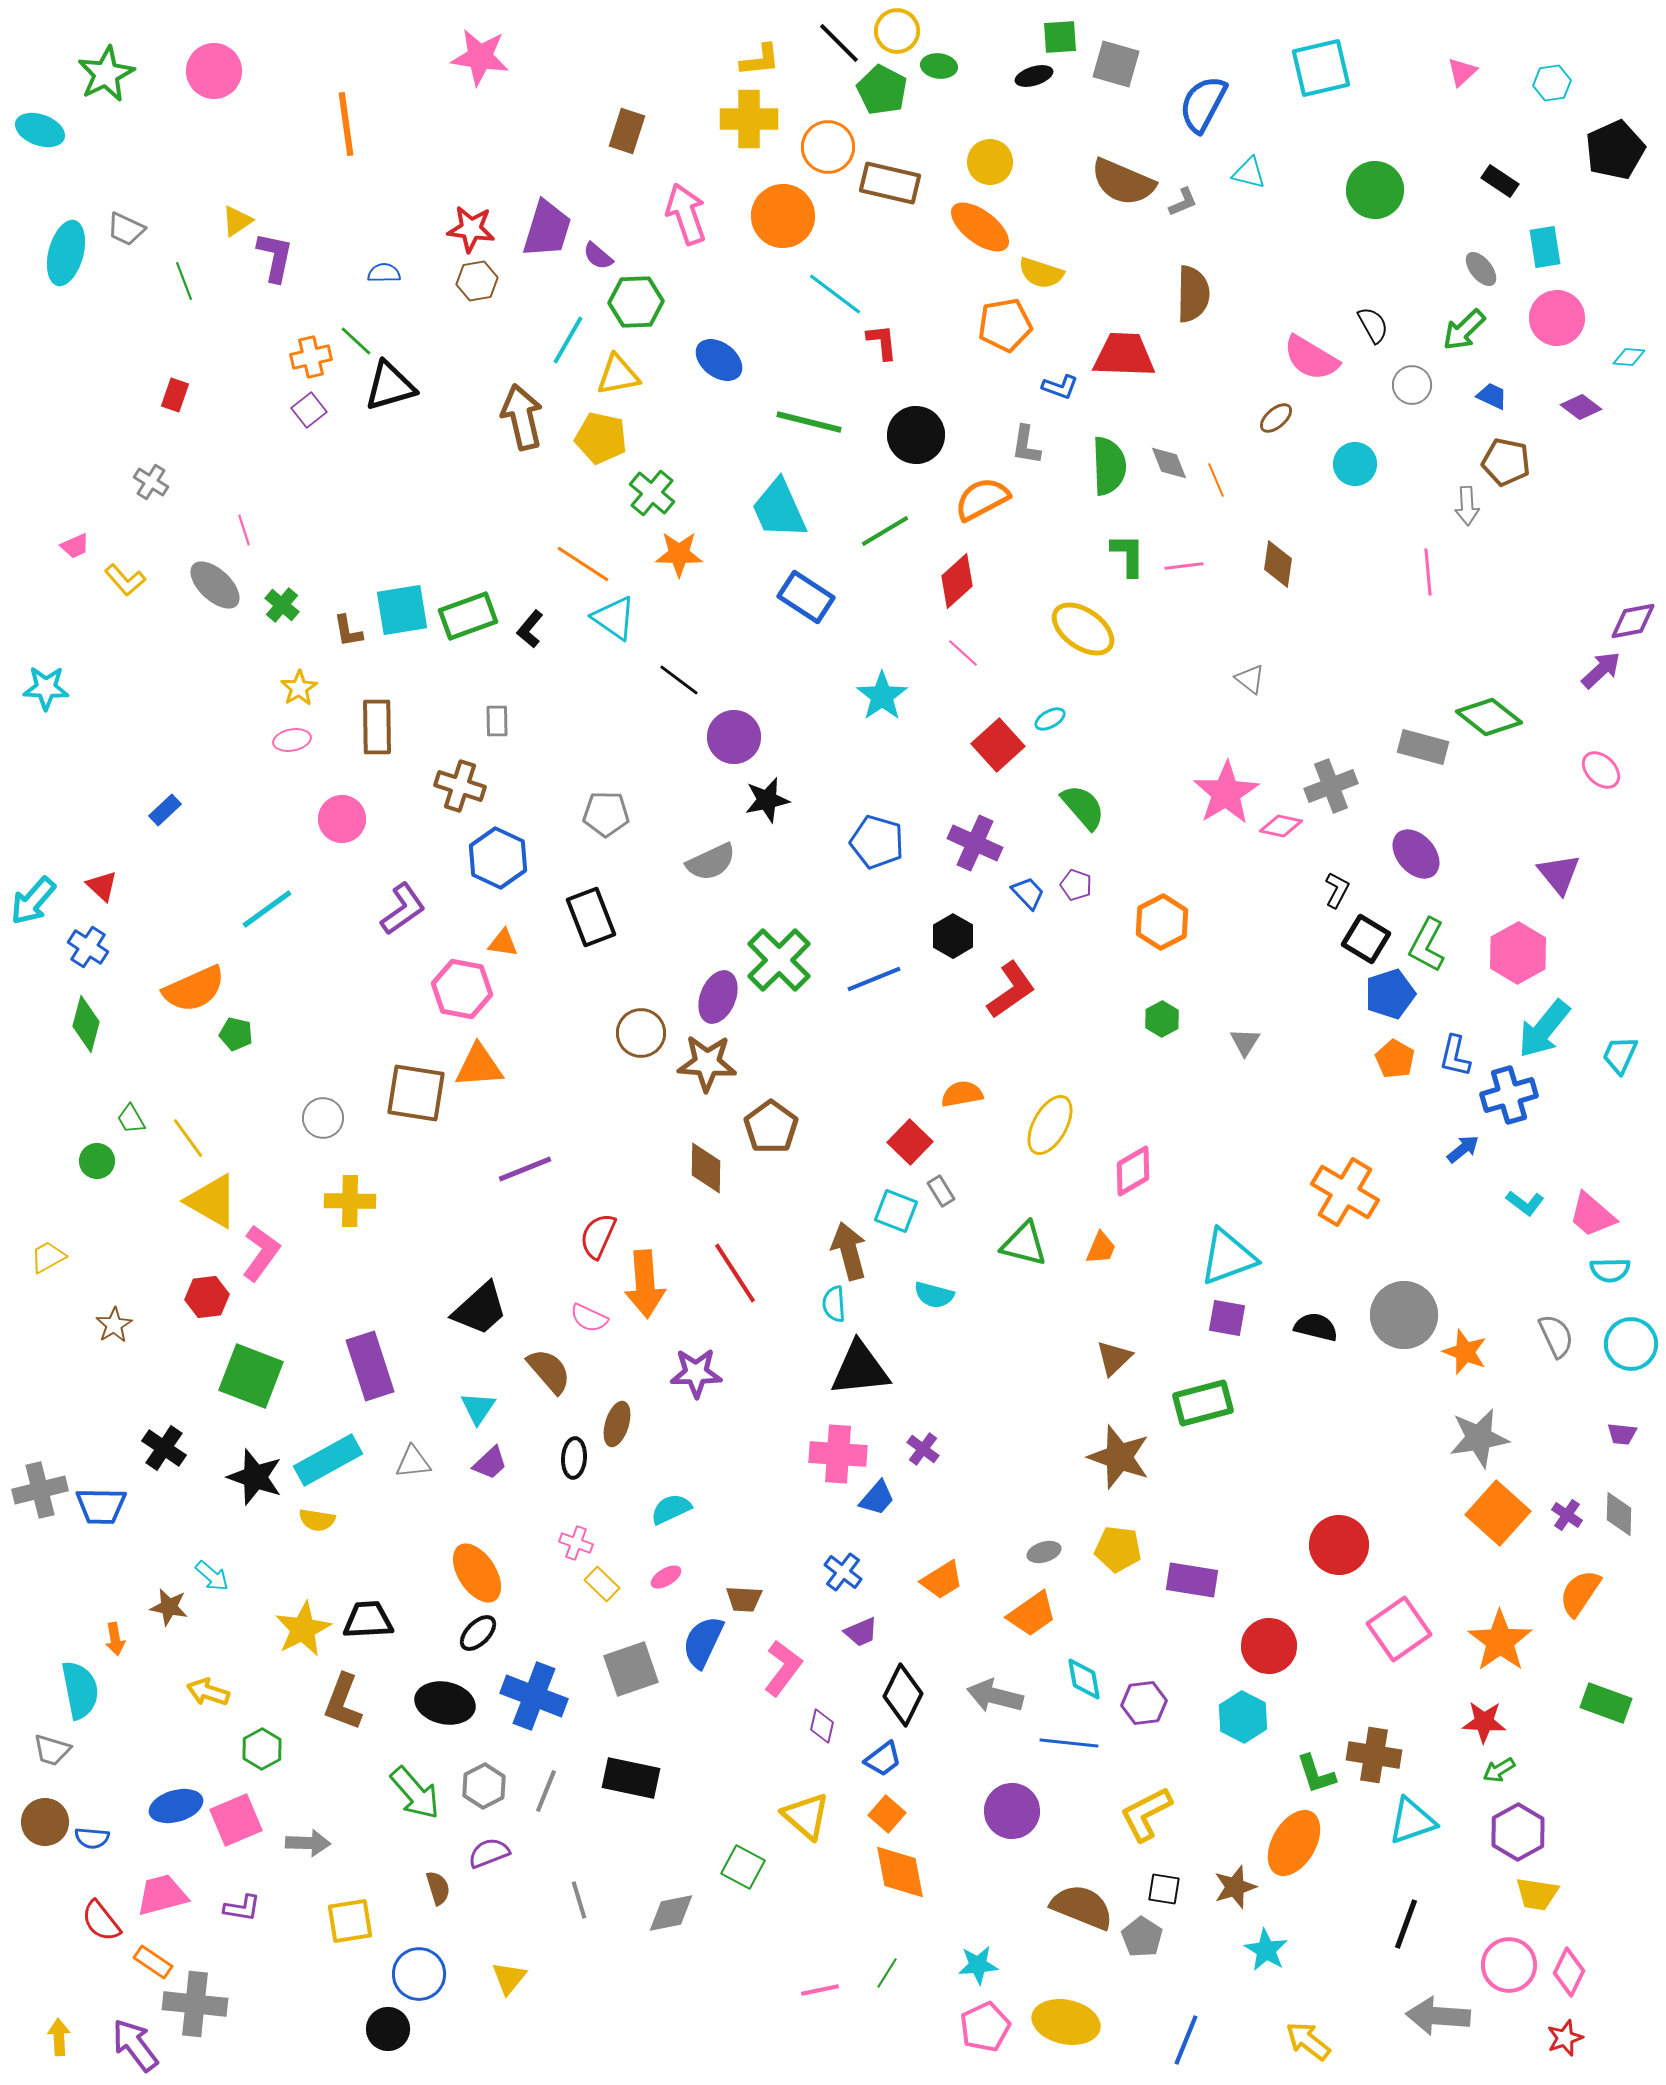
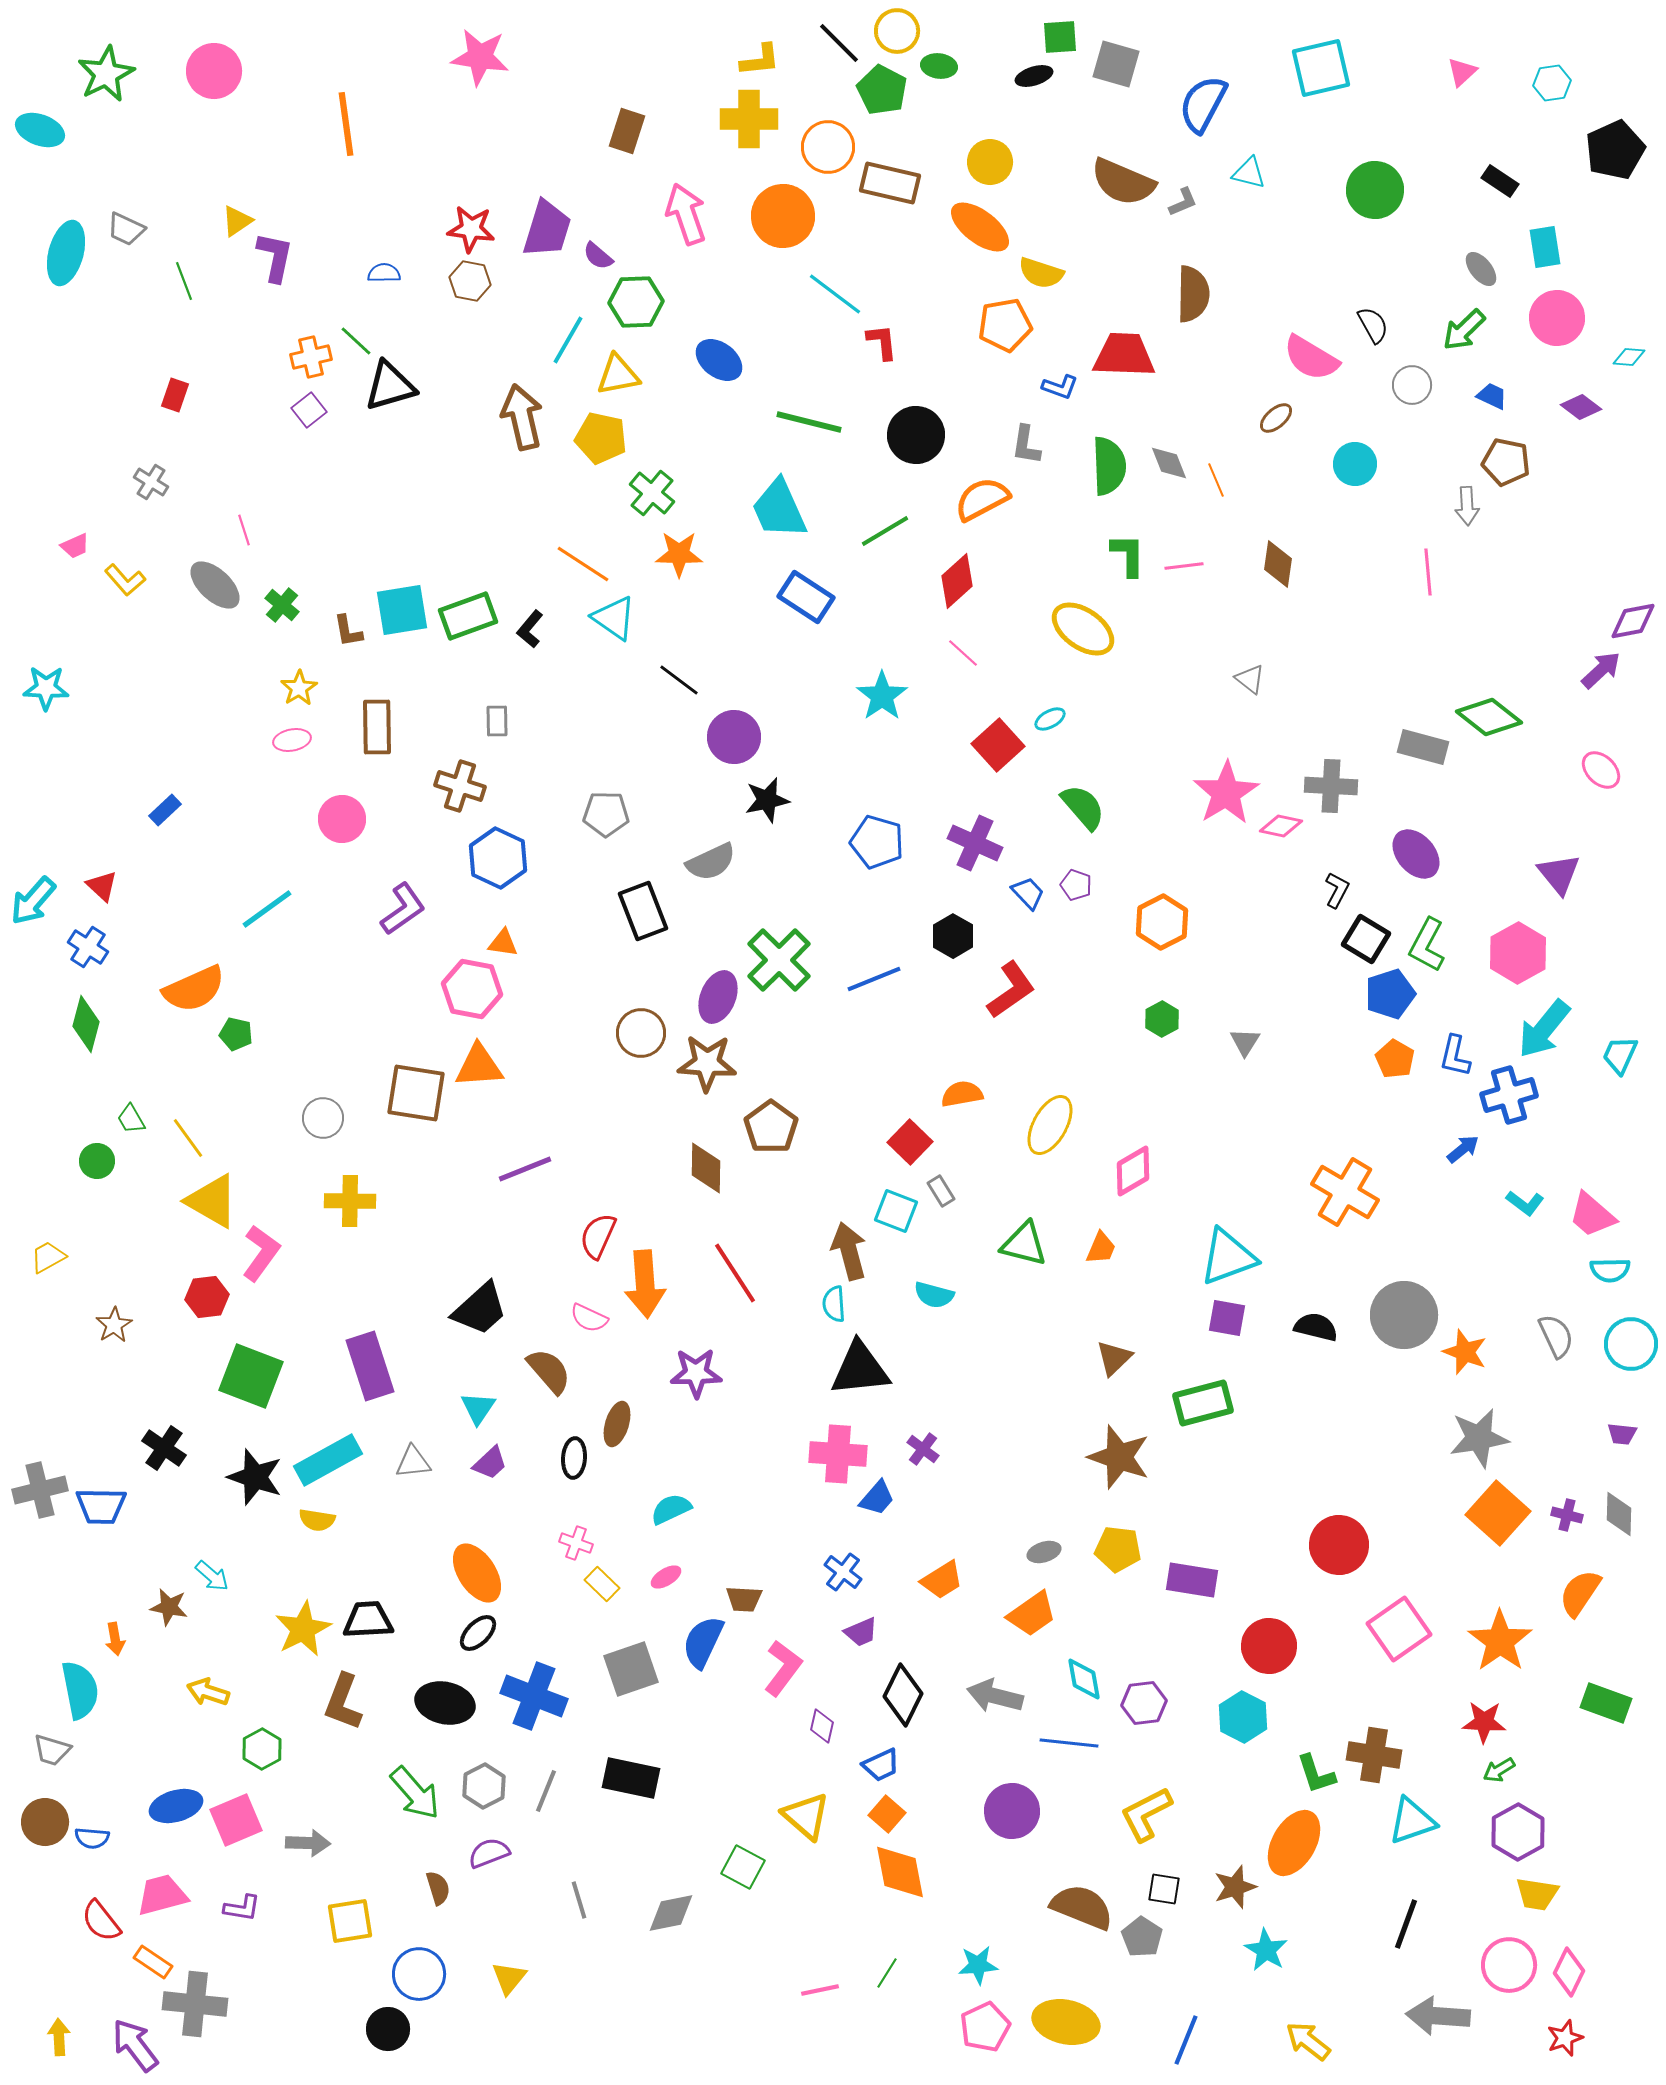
brown hexagon at (477, 281): moved 7 px left; rotated 21 degrees clockwise
gray cross at (1331, 786): rotated 24 degrees clockwise
black rectangle at (591, 917): moved 52 px right, 6 px up
pink hexagon at (462, 989): moved 10 px right
purple cross at (1567, 1515): rotated 20 degrees counterclockwise
blue trapezoid at (883, 1759): moved 2 px left, 6 px down; rotated 12 degrees clockwise
